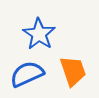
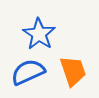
blue semicircle: moved 1 px right, 2 px up
